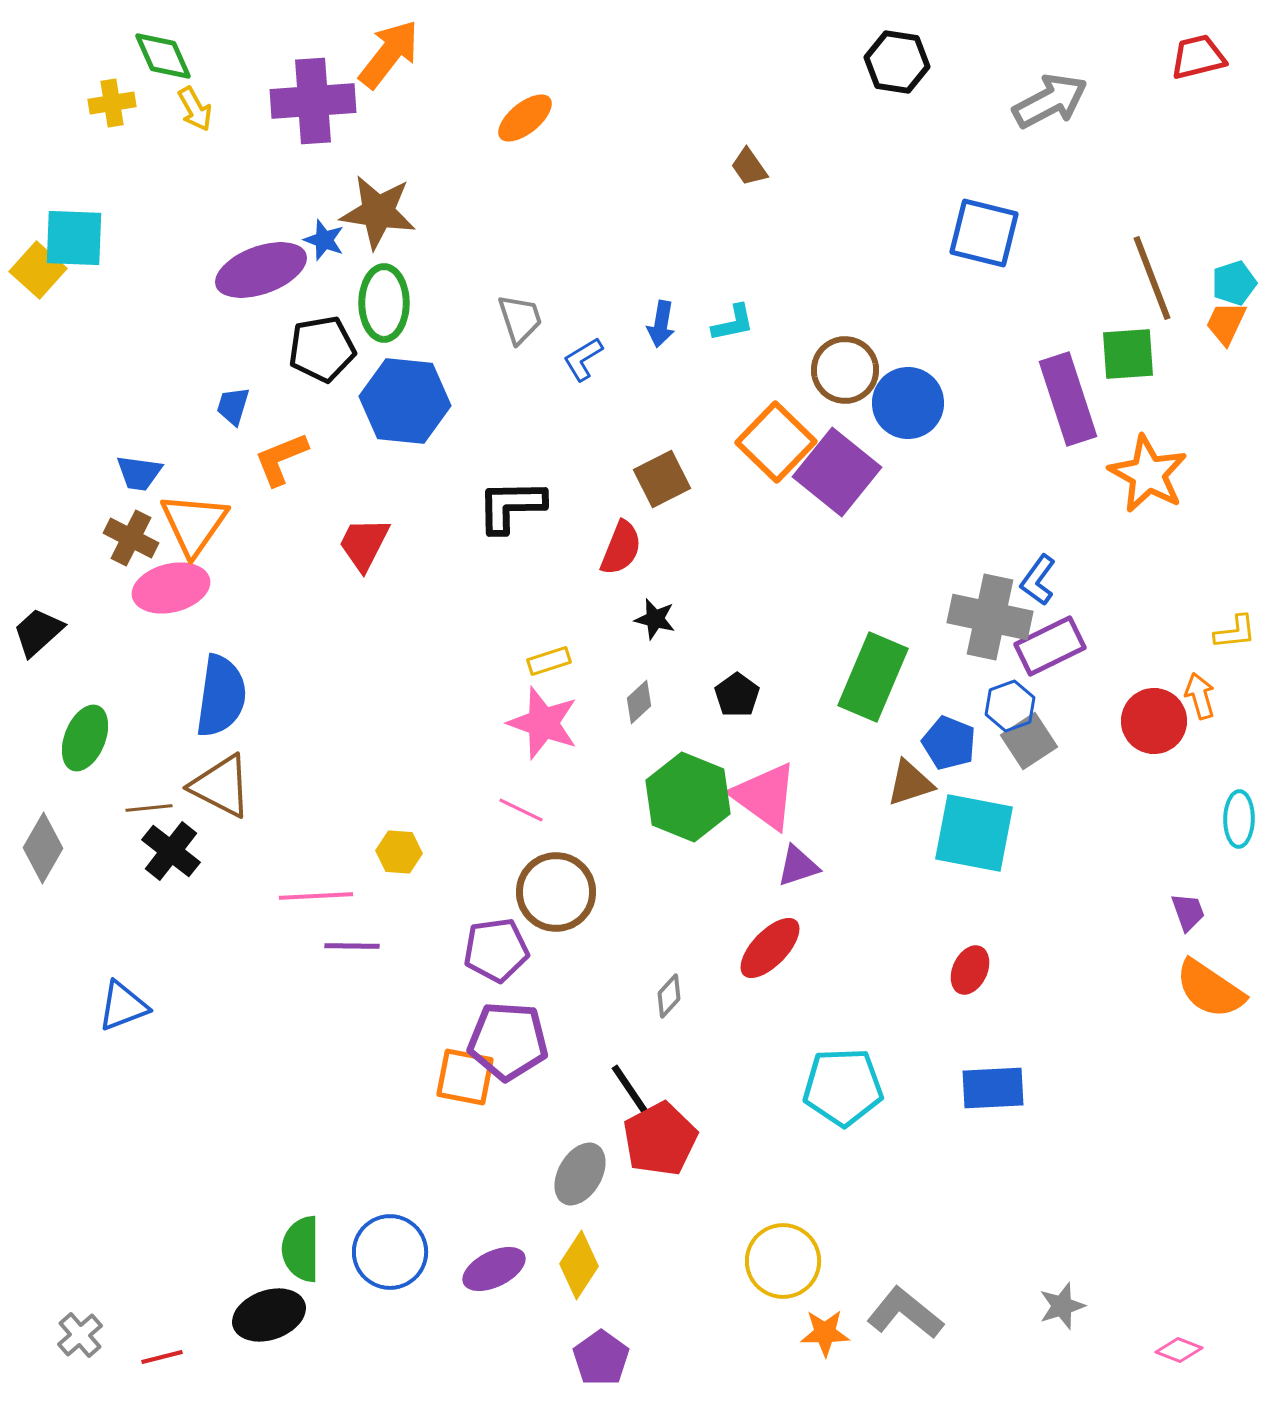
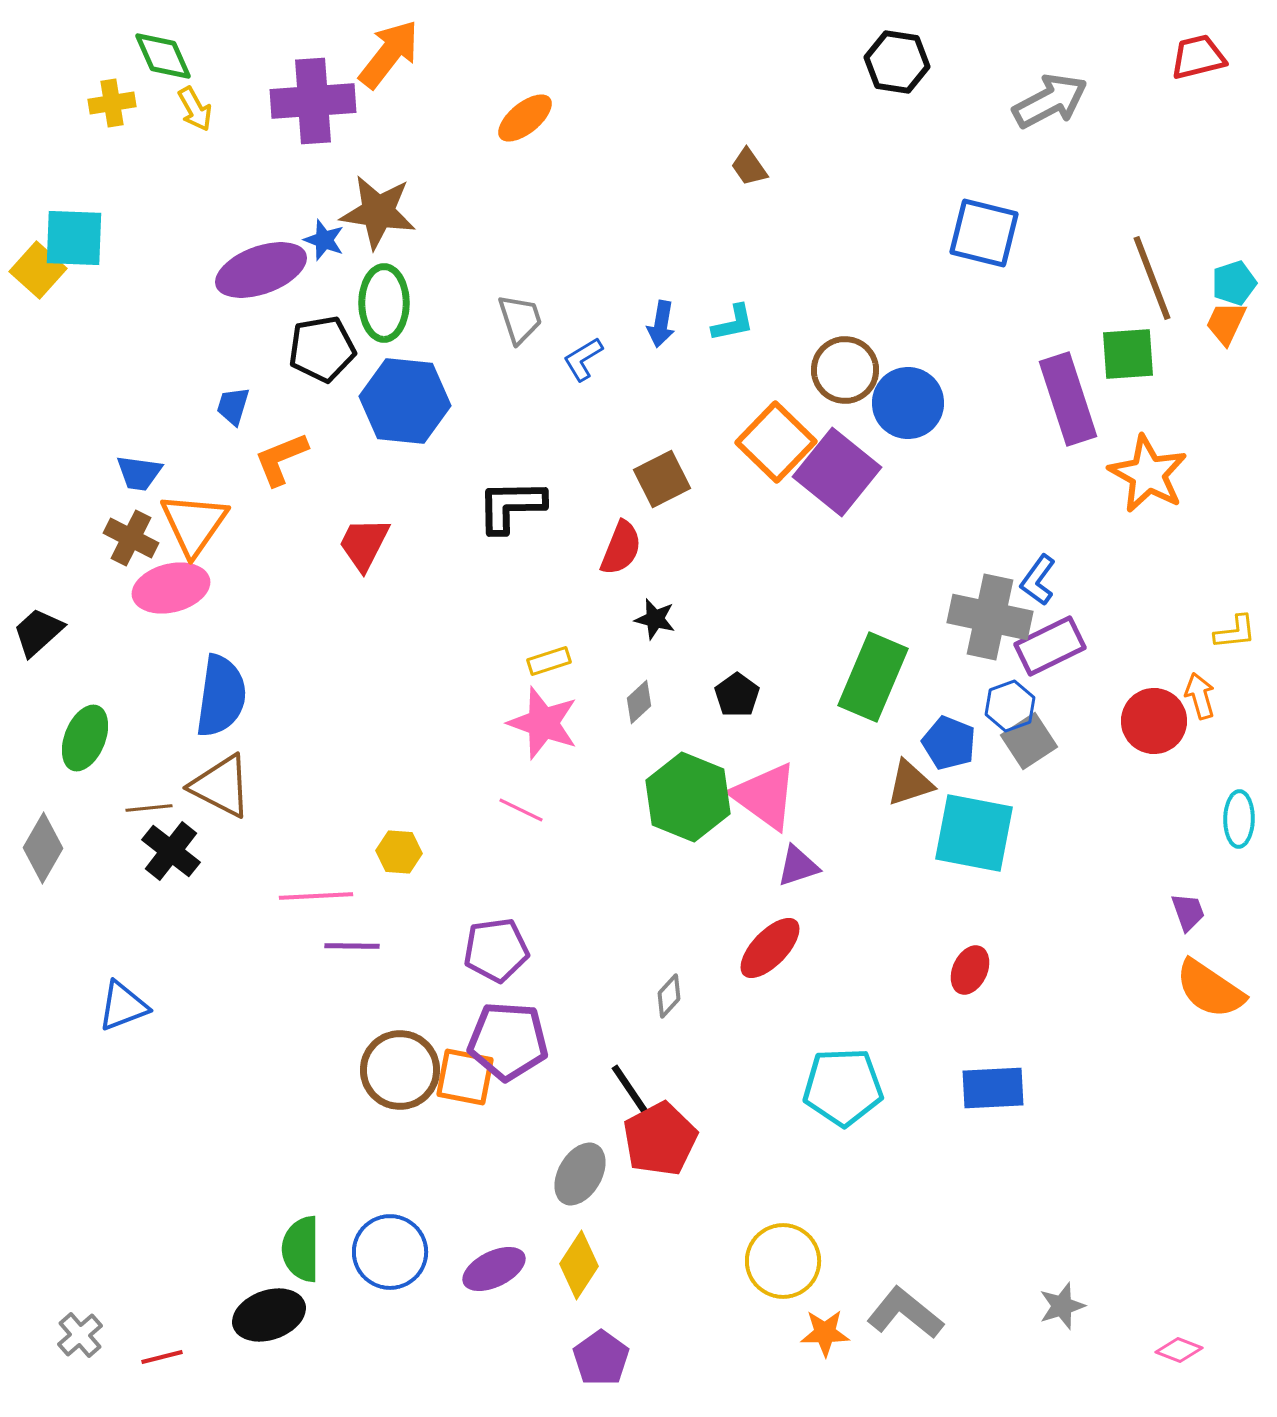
brown circle at (556, 892): moved 156 px left, 178 px down
